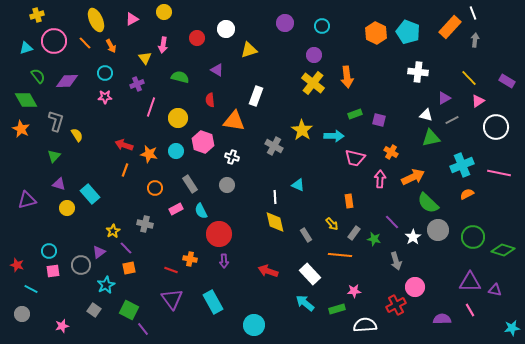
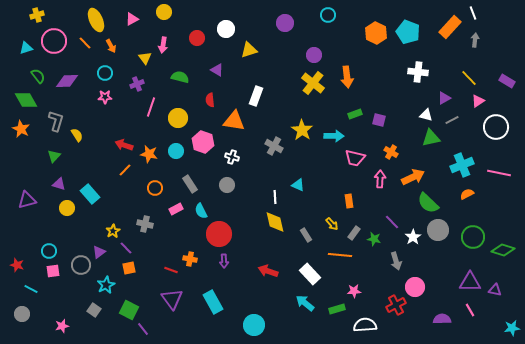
cyan circle at (322, 26): moved 6 px right, 11 px up
orange line at (125, 170): rotated 24 degrees clockwise
